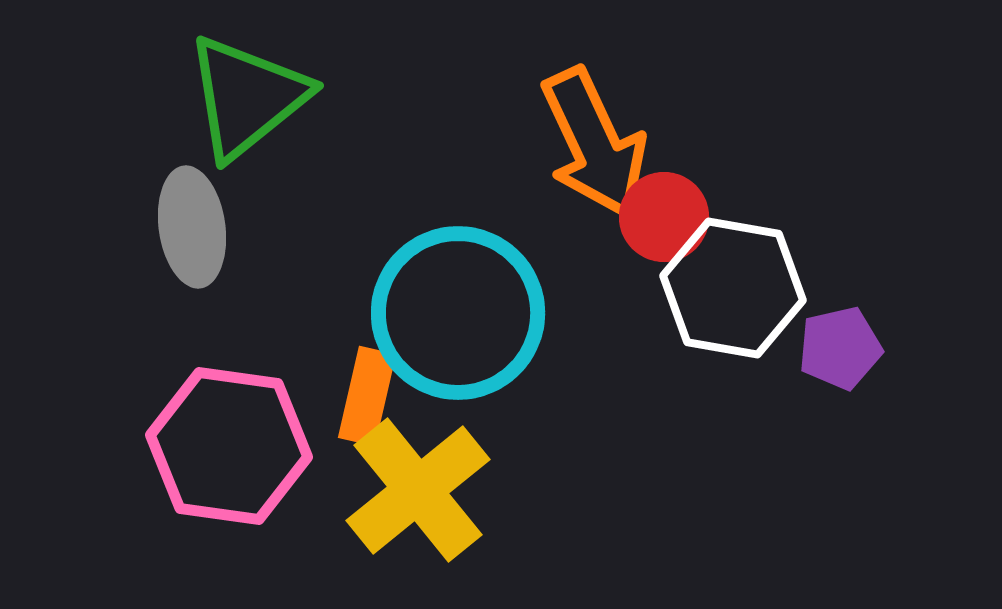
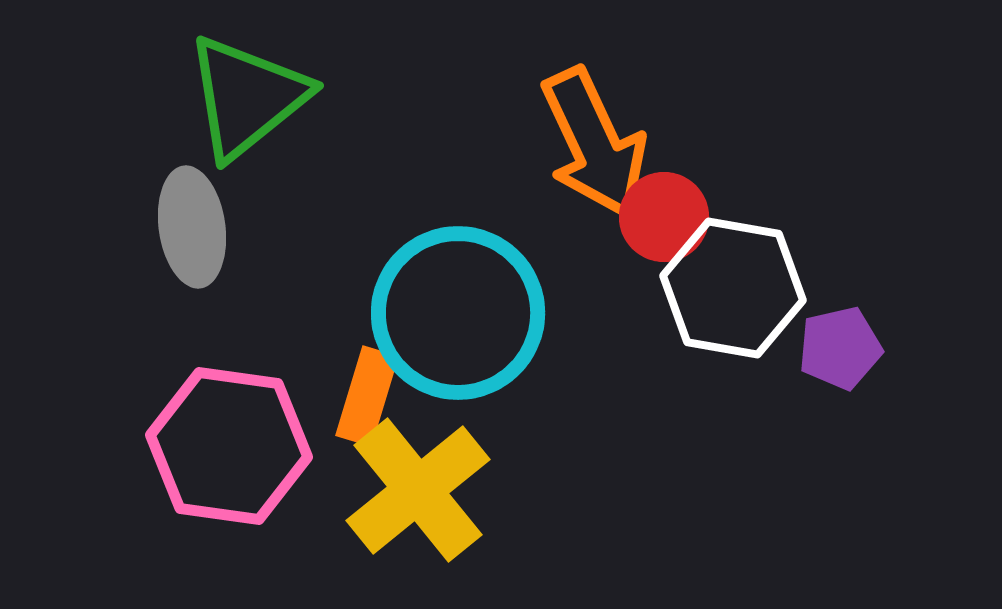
orange rectangle: rotated 4 degrees clockwise
